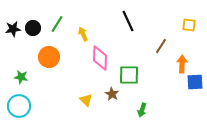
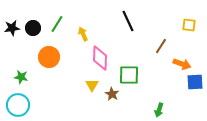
black star: moved 1 px left, 1 px up
orange arrow: rotated 108 degrees clockwise
yellow triangle: moved 6 px right, 15 px up; rotated 16 degrees clockwise
cyan circle: moved 1 px left, 1 px up
green arrow: moved 17 px right
